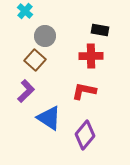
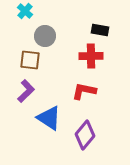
brown square: moved 5 px left; rotated 35 degrees counterclockwise
